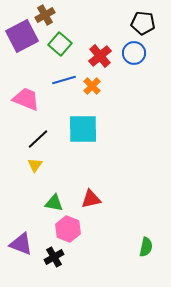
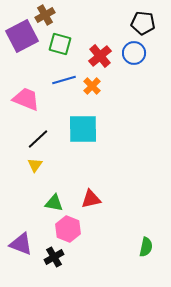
green square: rotated 25 degrees counterclockwise
